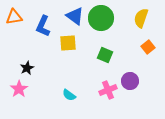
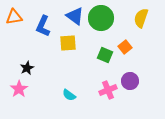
orange square: moved 23 px left
